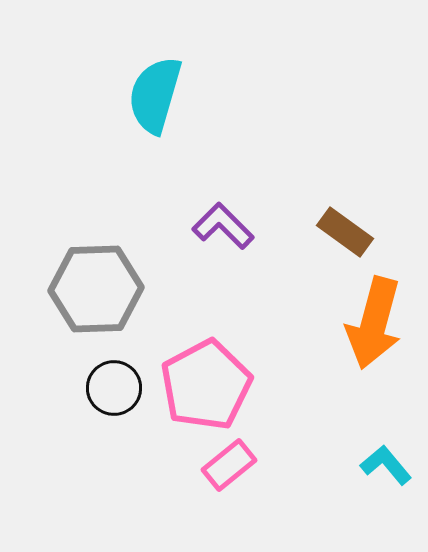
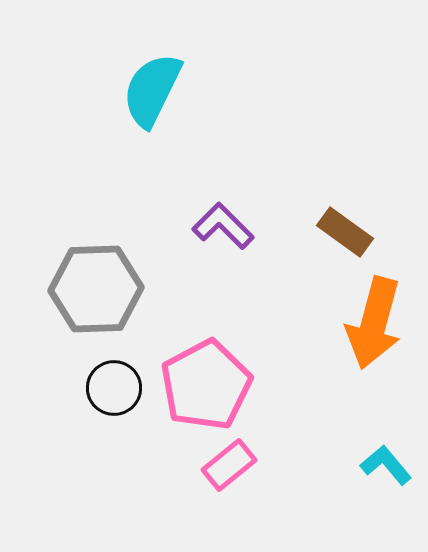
cyan semicircle: moved 3 px left, 5 px up; rotated 10 degrees clockwise
